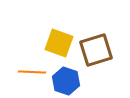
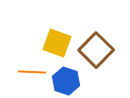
yellow square: moved 2 px left
brown square: rotated 28 degrees counterclockwise
